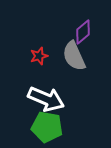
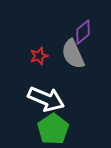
gray semicircle: moved 1 px left, 2 px up
green pentagon: moved 6 px right, 2 px down; rotated 28 degrees clockwise
